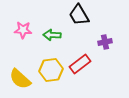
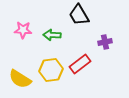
yellow semicircle: rotated 10 degrees counterclockwise
